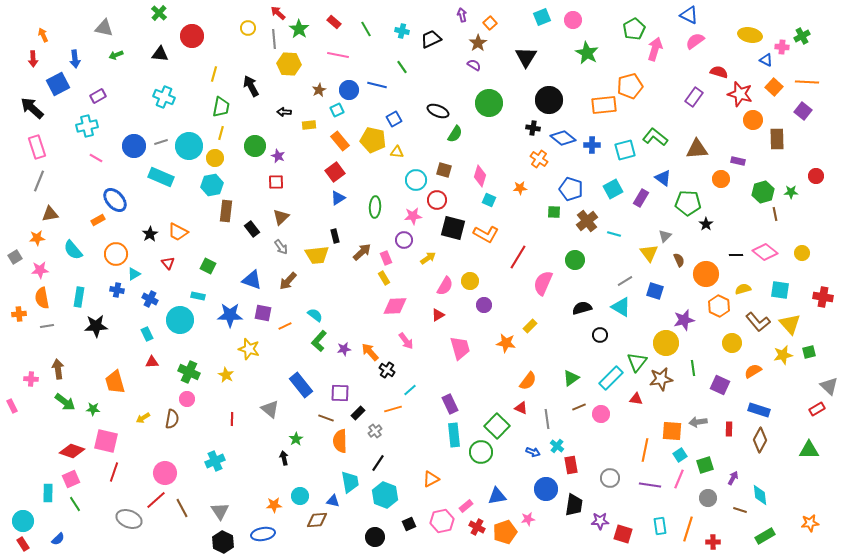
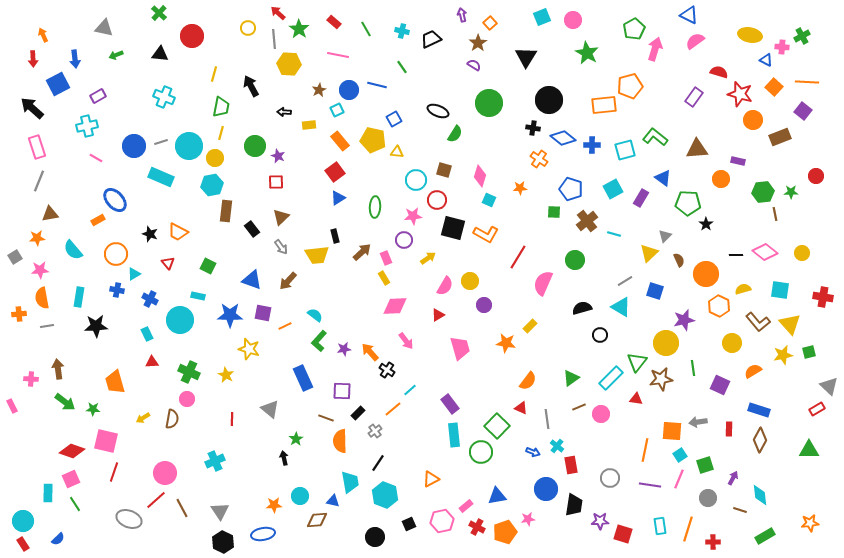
brown rectangle at (777, 139): moved 3 px right, 2 px up; rotated 70 degrees clockwise
green hexagon at (763, 192): rotated 10 degrees clockwise
black star at (150, 234): rotated 21 degrees counterclockwise
yellow triangle at (649, 253): rotated 24 degrees clockwise
blue rectangle at (301, 385): moved 2 px right, 7 px up; rotated 15 degrees clockwise
purple square at (340, 393): moved 2 px right, 2 px up
purple rectangle at (450, 404): rotated 12 degrees counterclockwise
orange line at (393, 409): rotated 24 degrees counterclockwise
